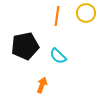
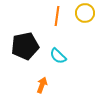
yellow circle: moved 1 px left
